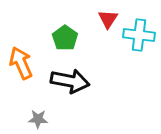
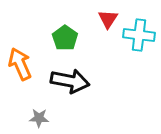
orange arrow: moved 1 px left, 1 px down
gray star: moved 1 px right, 1 px up
